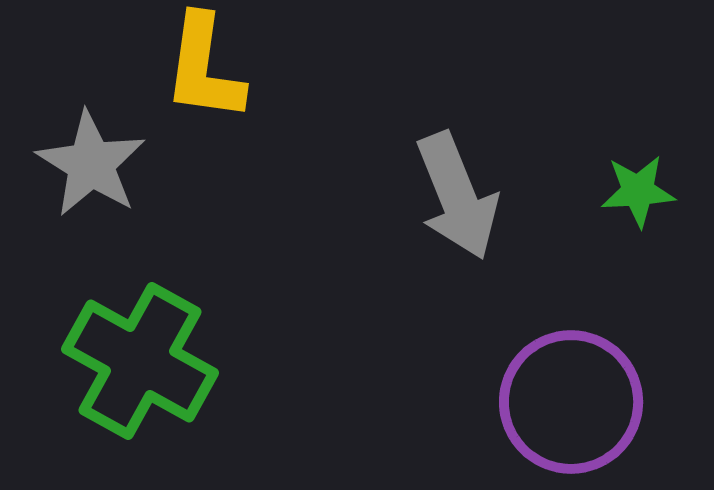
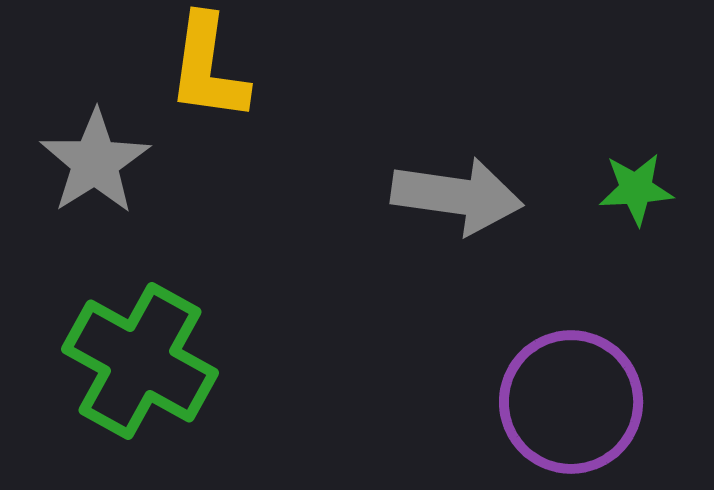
yellow L-shape: moved 4 px right
gray star: moved 4 px right, 2 px up; rotated 8 degrees clockwise
green star: moved 2 px left, 2 px up
gray arrow: rotated 60 degrees counterclockwise
